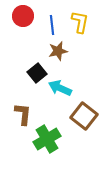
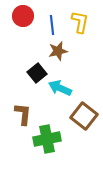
green cross: rotated 20 degrees clockwise
